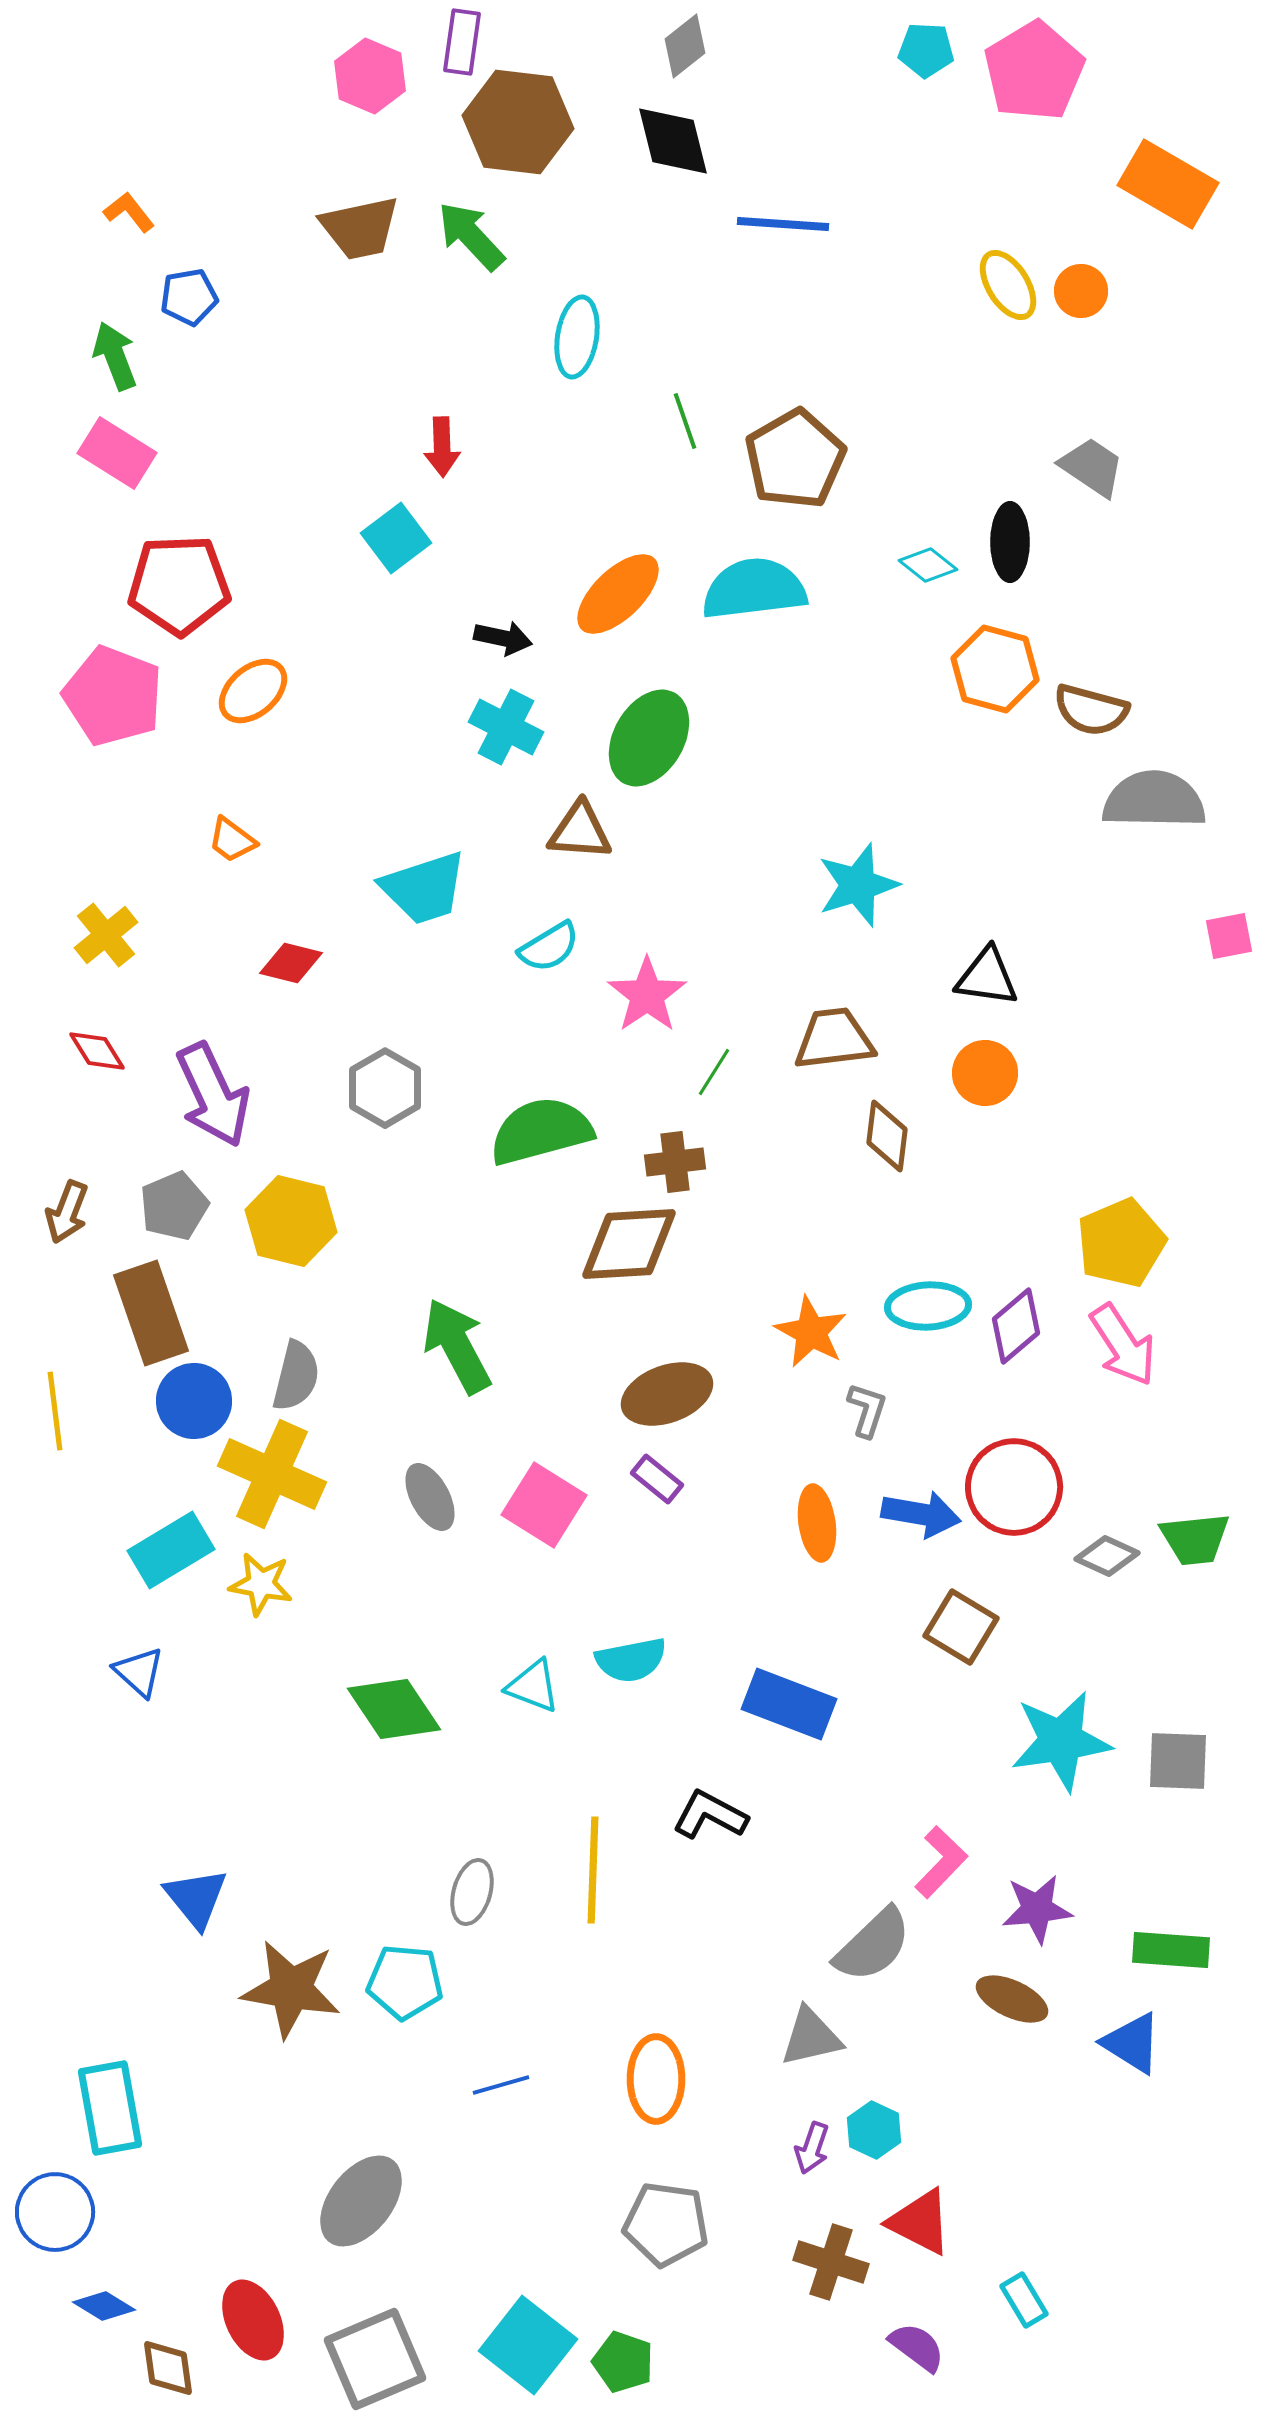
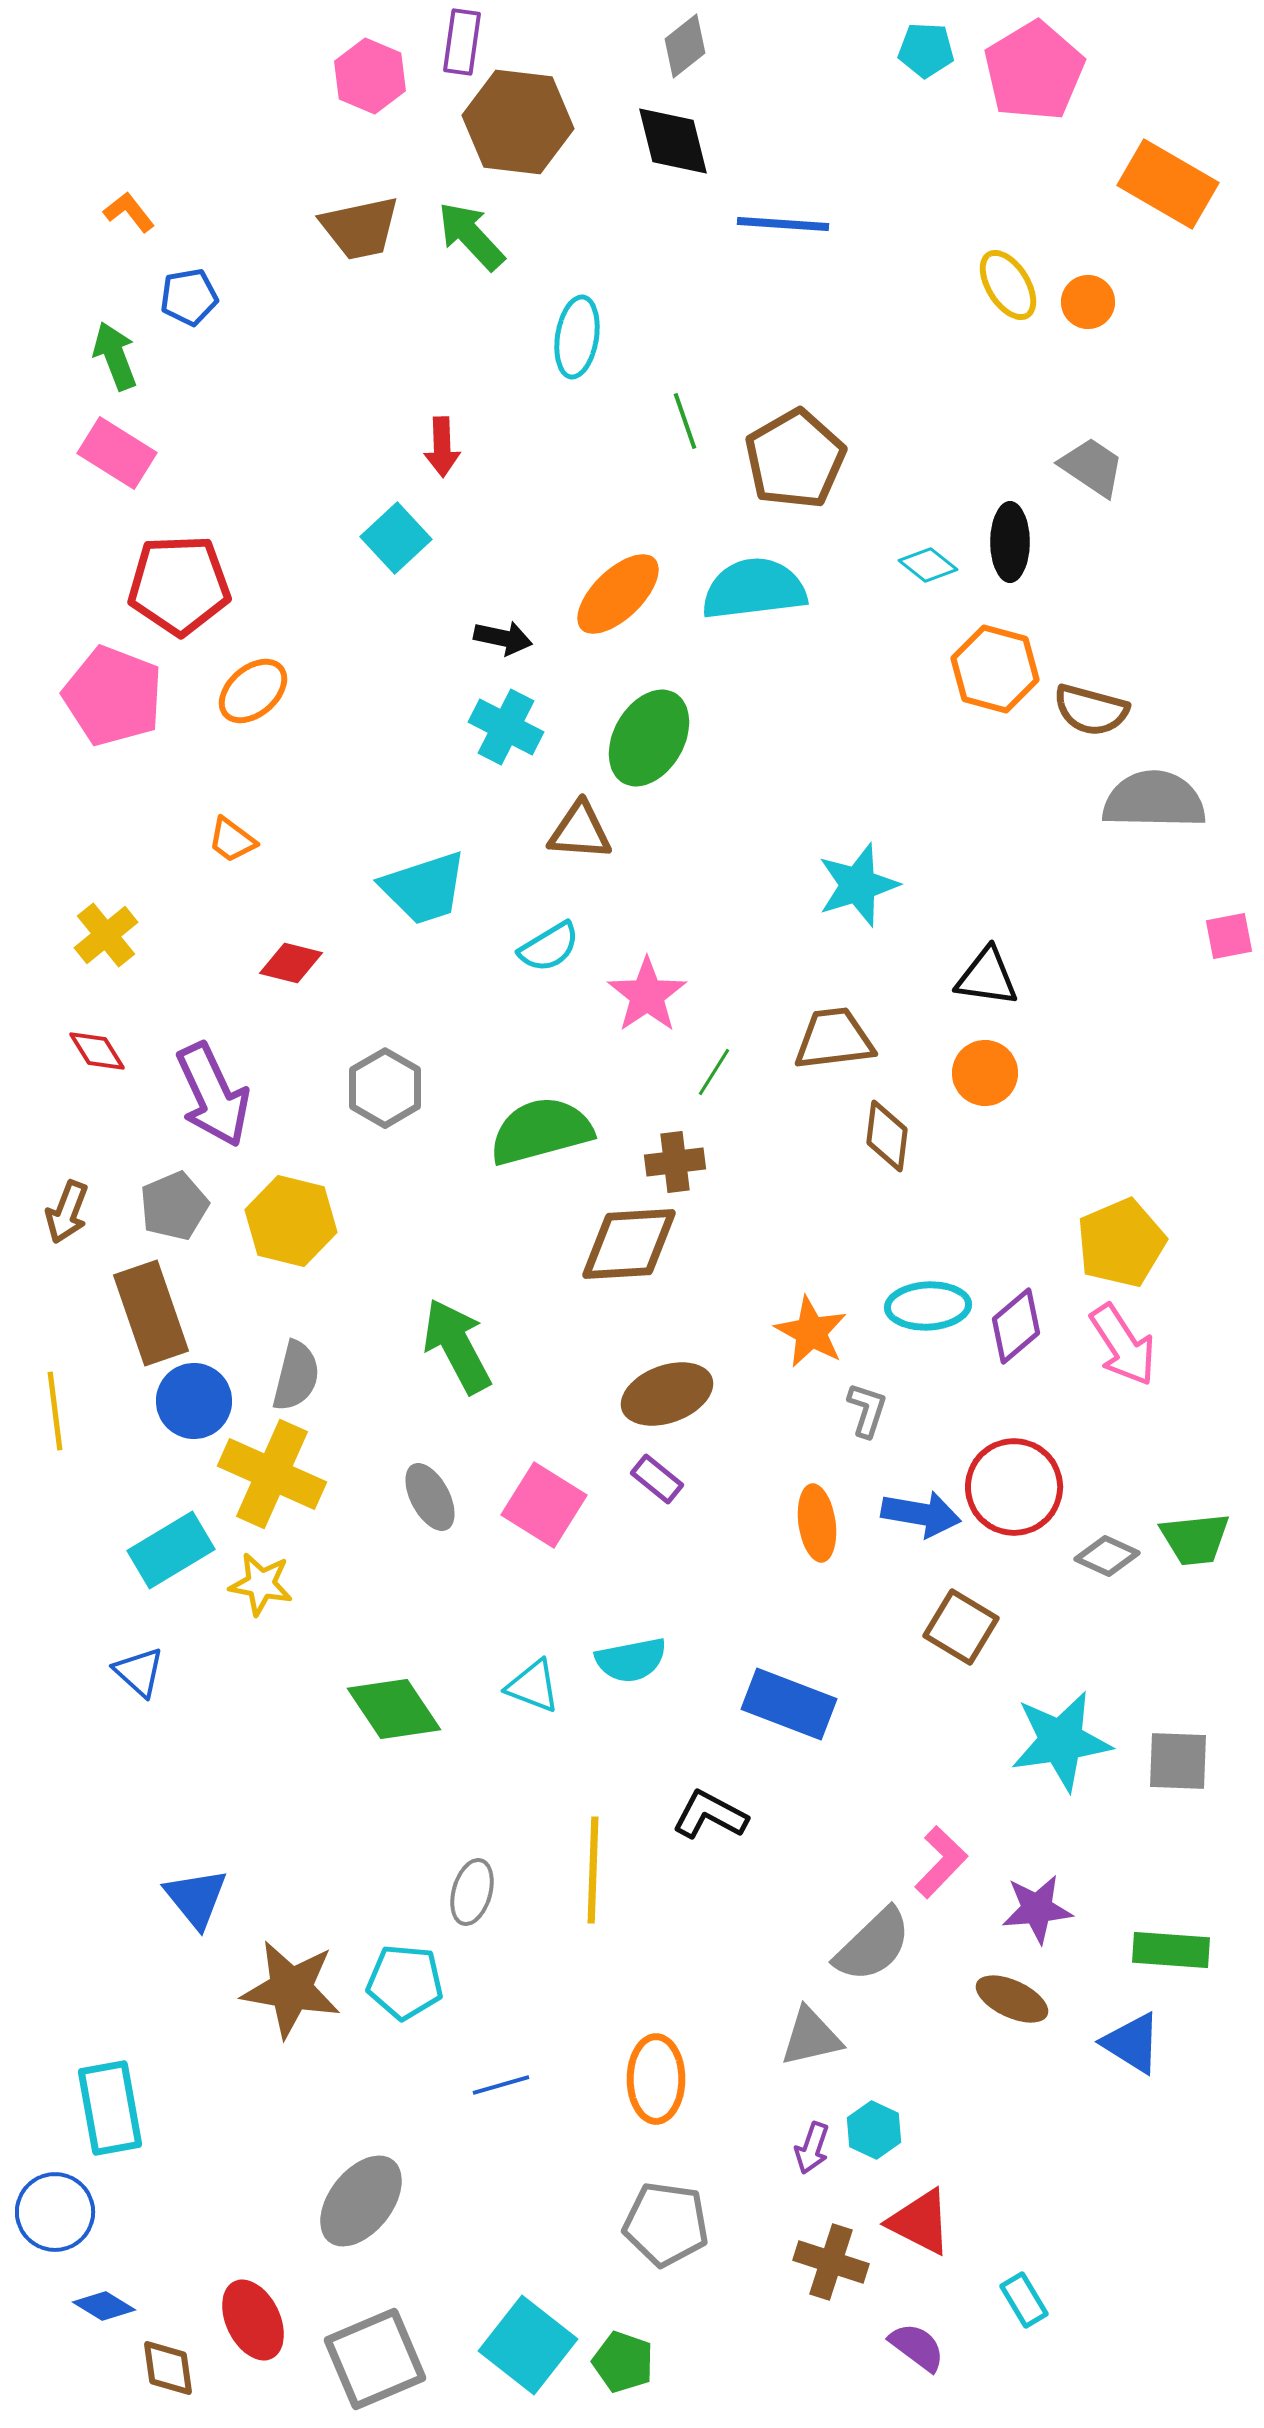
orange circle at (1081, 291): moved 7 px right, 11 px down
cyan square at (396, 538): rotated 6 degrees counterclockwise
